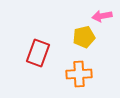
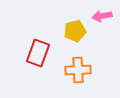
yellow pentagon: moved 9 px left, 6 px up
orange cross: moved 1 px left, 4 px up
